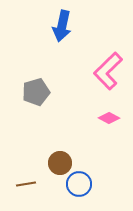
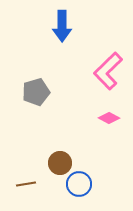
blue arrow: rotated 12 degrees counterclockwise
